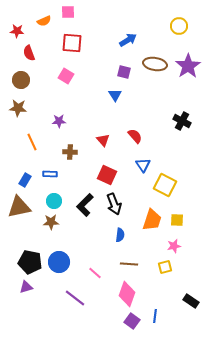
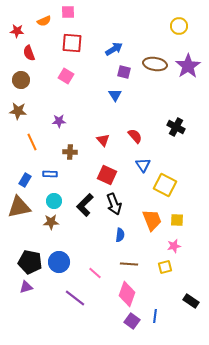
blue arrow at (128, 40): moved 14 px left, 9 px down
brown star at (18, 108): moved 3 px down
black cross at (182, 121): moved 6 px left, 6 px down
orange trapezoid at (152, 220): rotated 40 degrees counterclockwise
